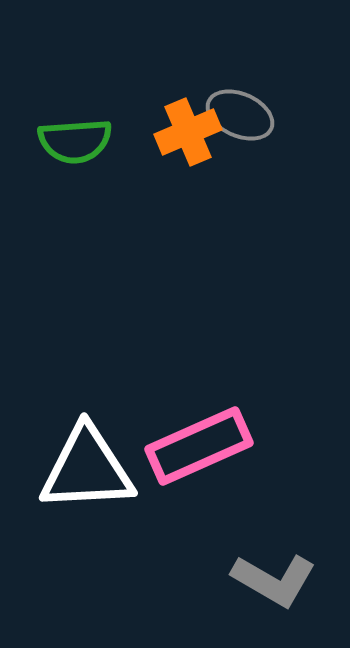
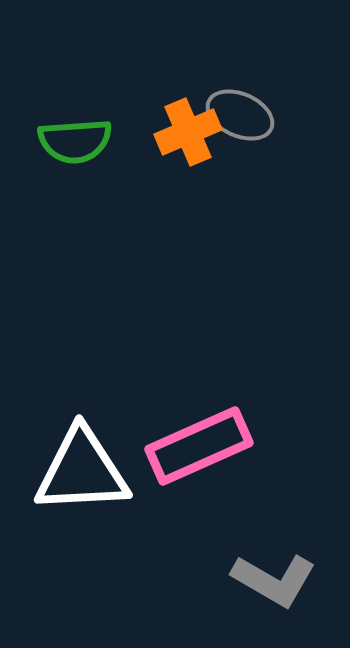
white triangle: moved 5 px left, 2 px down
